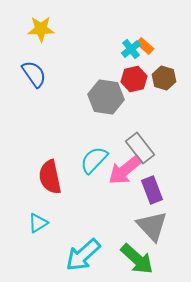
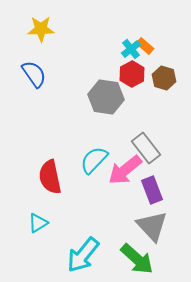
red hexagon: moved 2 px left, 5 px up; rotated 15 degrees counterclockwise
gray rectangle: moved 6 px right
cyan arrow: rotated 9 degrees counterclockwise
